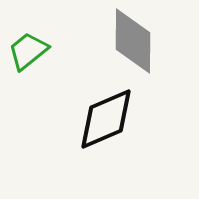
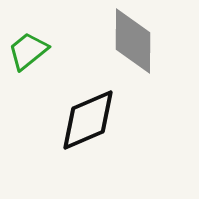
black diamond: moved 18 px left, 1 px down
